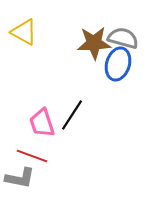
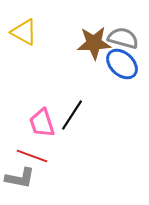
blue ellipse: moved 4 px right; rotated 64 degrees counterclockwise
